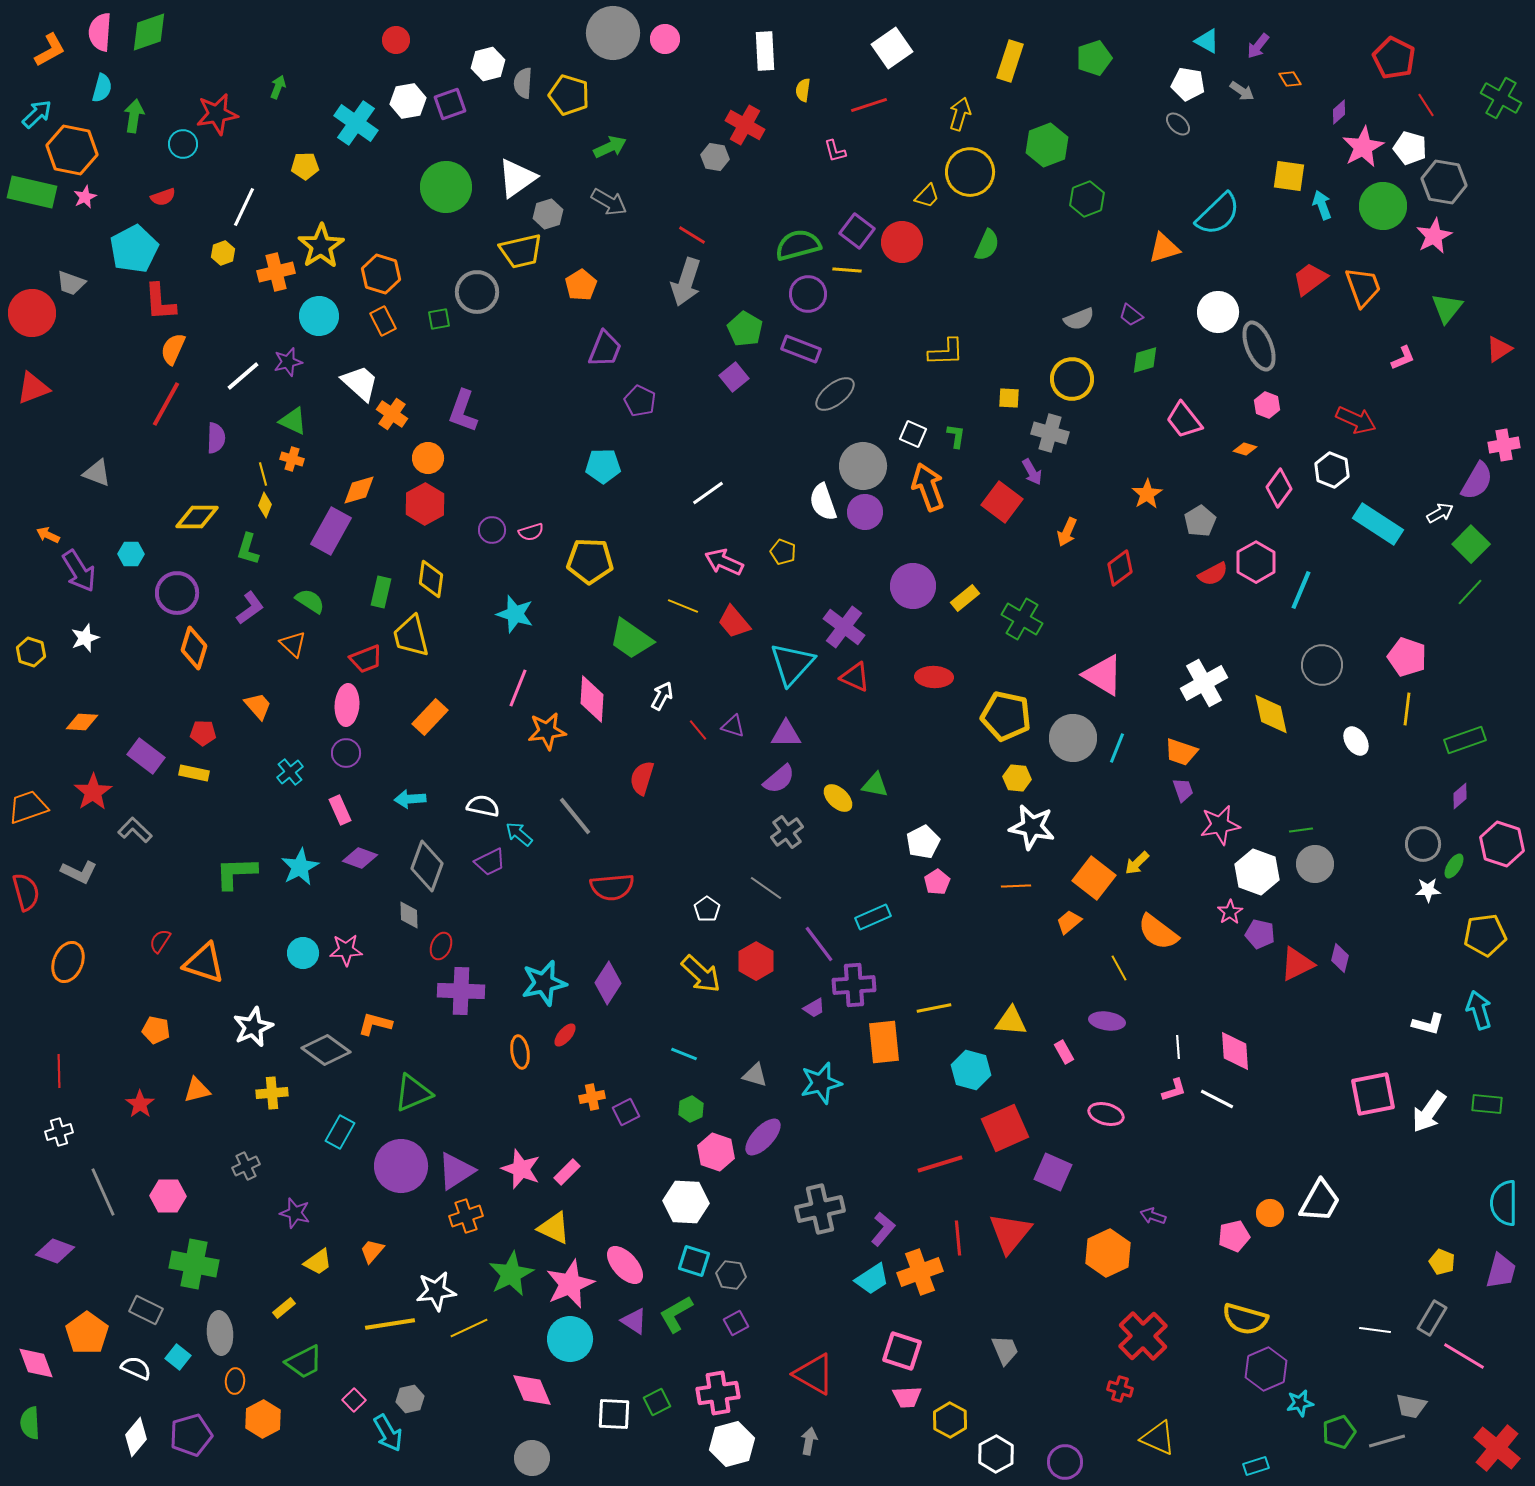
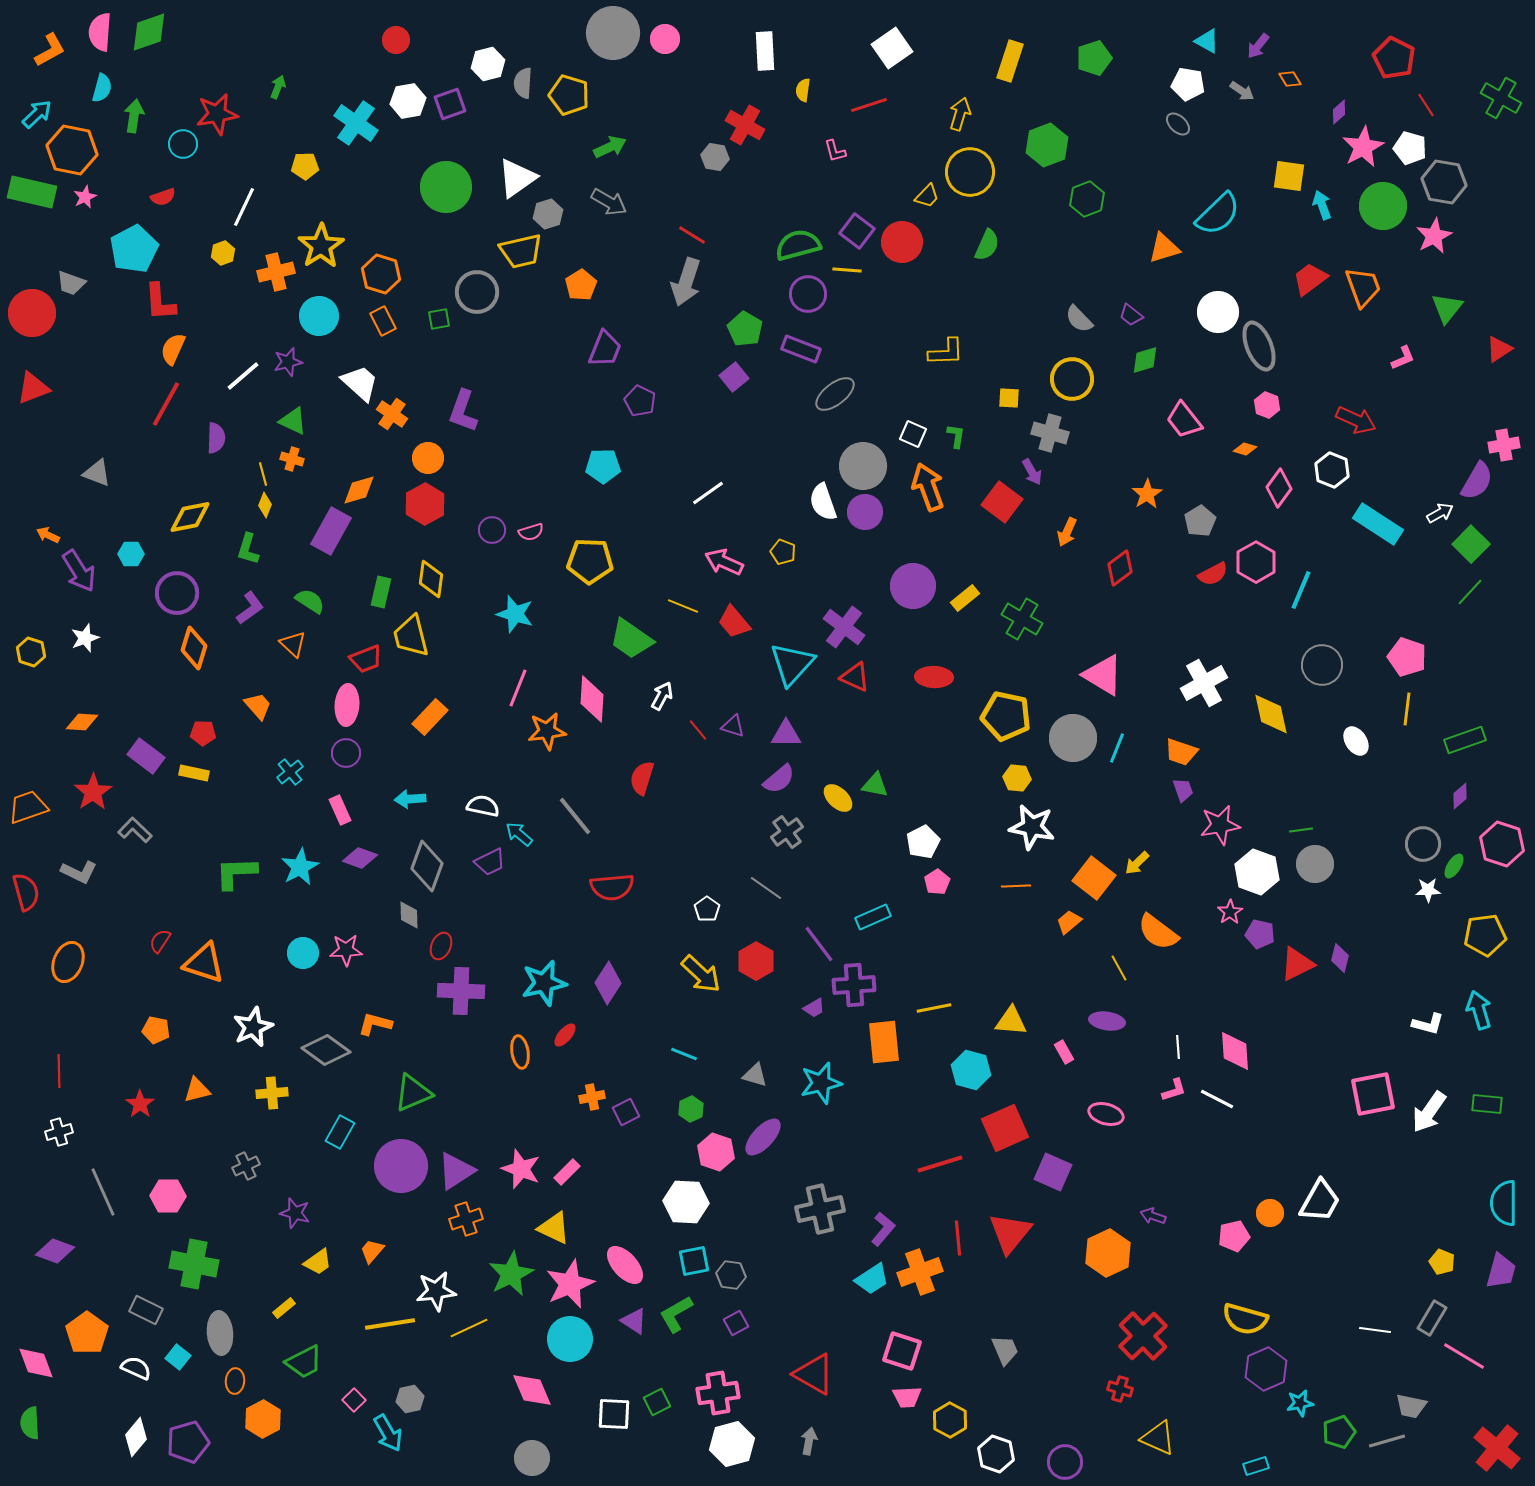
gray semicircle at (1079, 319): rotated 68 degrees clockwise
yellow diamond at (197, 517): moved 7 px left; rotated 12 degrees counterclockwise
orange cross at (466, 1216): moved 3 px down
cyan square at (694, 1261): rotated 28 degrees counterclockwise
purple pentagon at (191, 1435): moved 3 px left, 7 px down
white hexagon at (996, 1454): rotated 12 degrees counterclockwise
